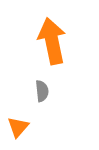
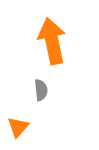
gray semicircle: moved 1 px left, 1 px up
